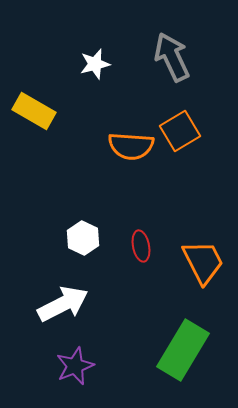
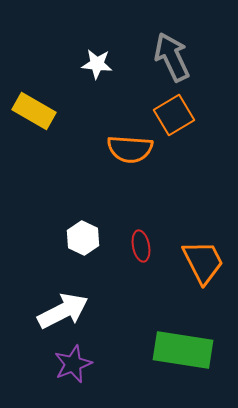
white star: moved 2 px right; rotated 20 degrees clockwise
orange square: moved 6 px left, 16 px up
orange semicircle: moved 1 px left, 3 px down
white arrow: moved 7 px down
green rectangle: rotated 68 degrees clockwise
purple star: moved 2 px left, 2 px up
